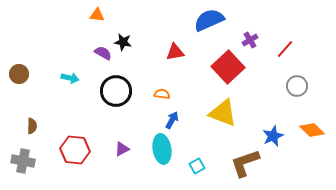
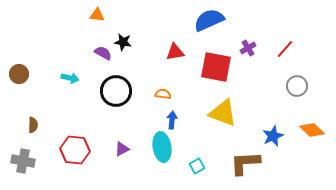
purple cross: moved 2 px left, 8 px down
red square: moved 12 px left; rotated 36 degrees counterclockwise
orange semicircle: moved 1 px right
blue arrow: rotated 24 degrees counterclockwise
brown semicircle: moved 1 px right, 1 px up
cyan ellipse: moved 2 px up
brown L-shape: rotated 16 degrees clockwise
